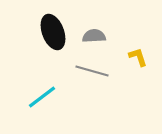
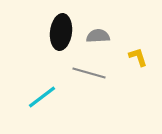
black ellipse: moved 8 px right; rotated 28 degrees clockwise
gray semicircle: moved 4 px right
gray line: moved 3 px left, 2 px down
